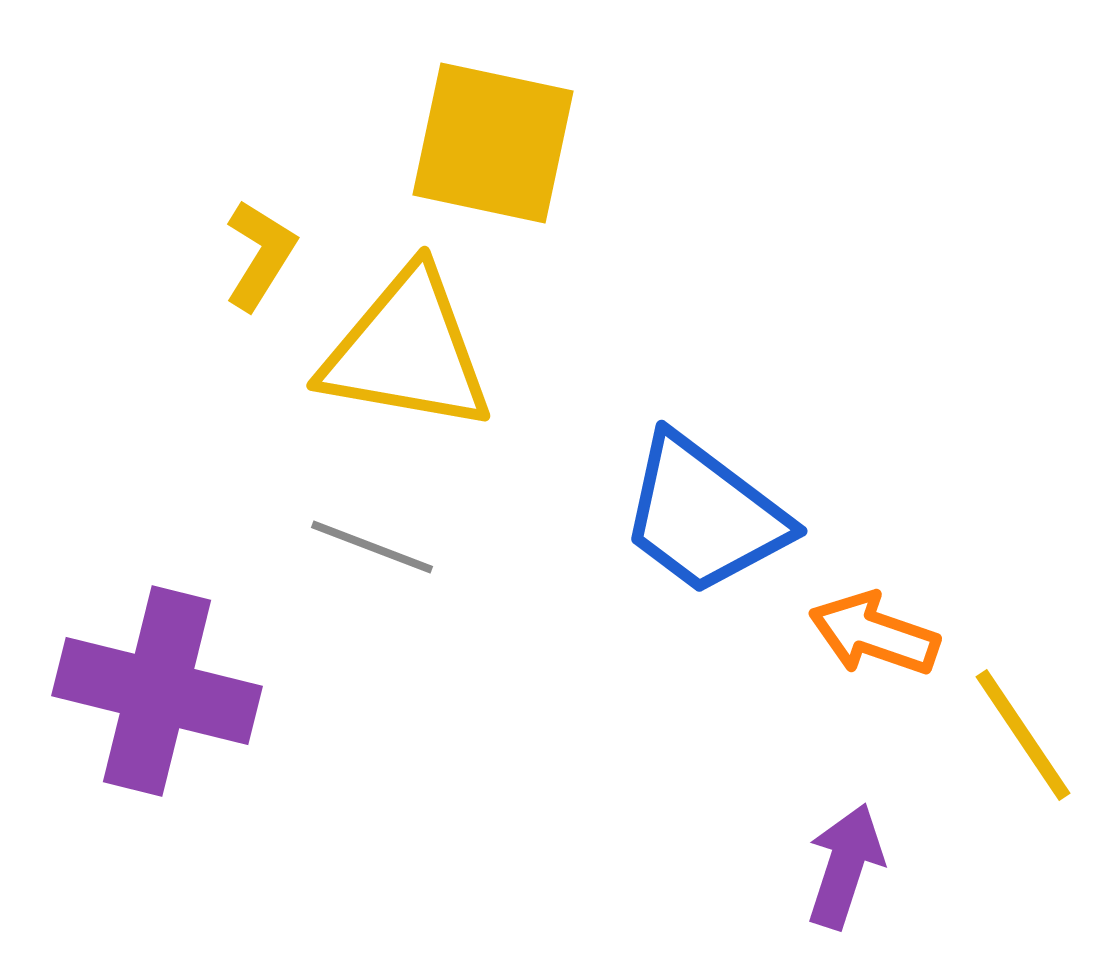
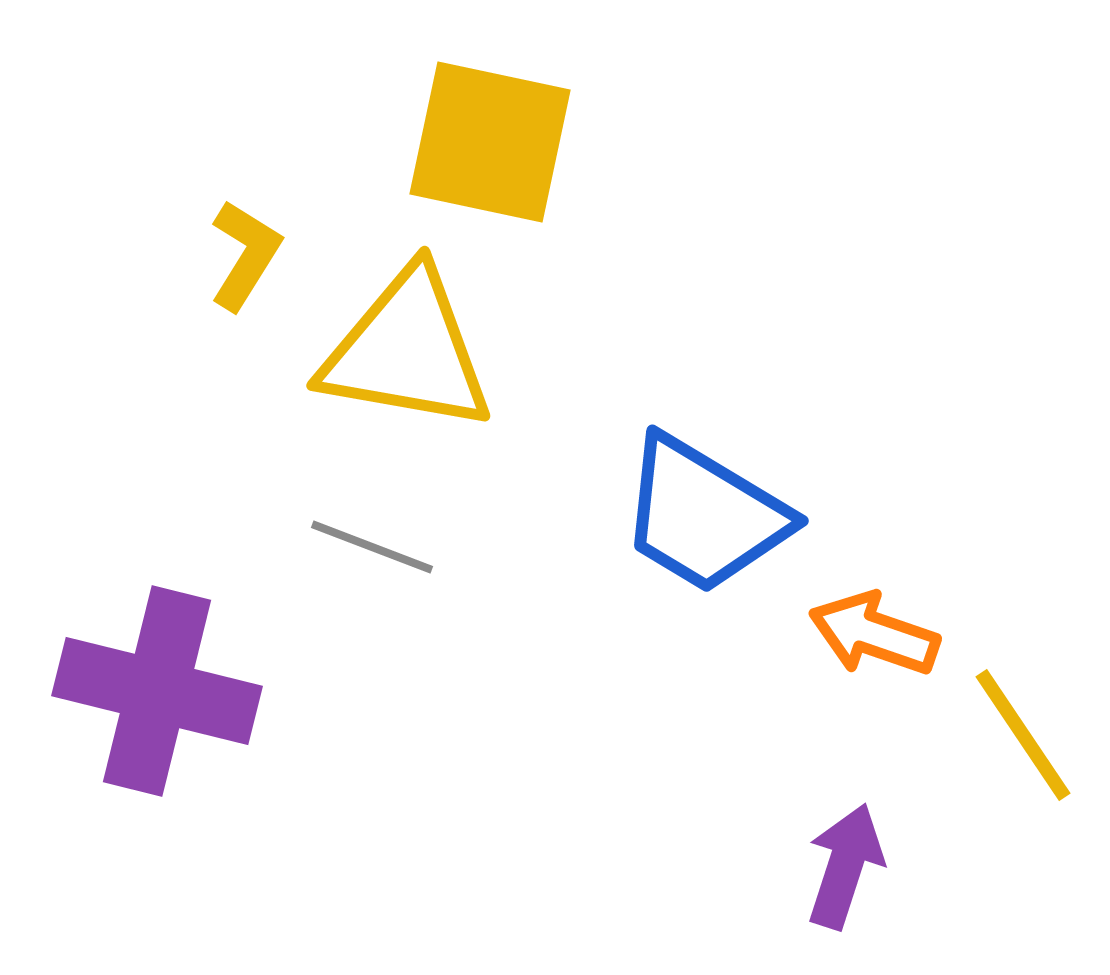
yellow square: moved 3 px left, 1 px up
yellow L-shape: moved 15 px left
blue trapezoid: rotated 6 degrees counterclockwise
